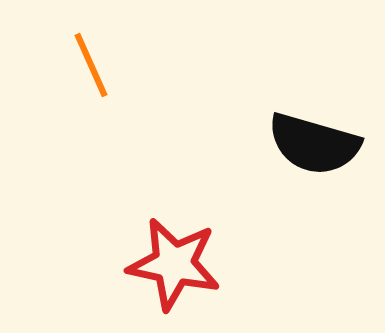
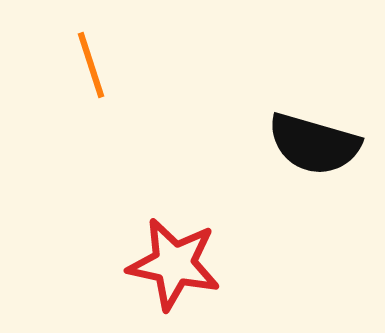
orange line: rotated 6 degrees clockwise
